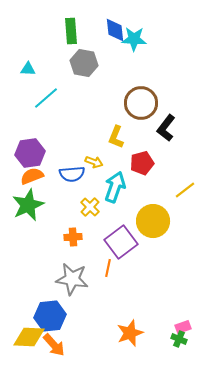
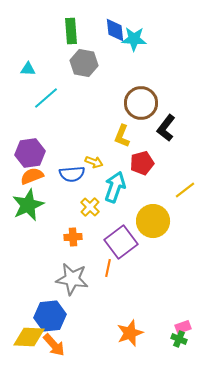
yellow L-shape: moved 6 px right, 1 px up
